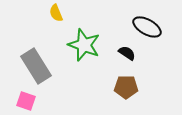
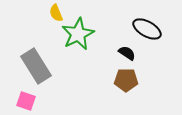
black ellipse: moved 2 px down
green star: moved 6 px left, 11 px up; rotated 24 degrees clockwise
brown pentagon: moved 7 px up
